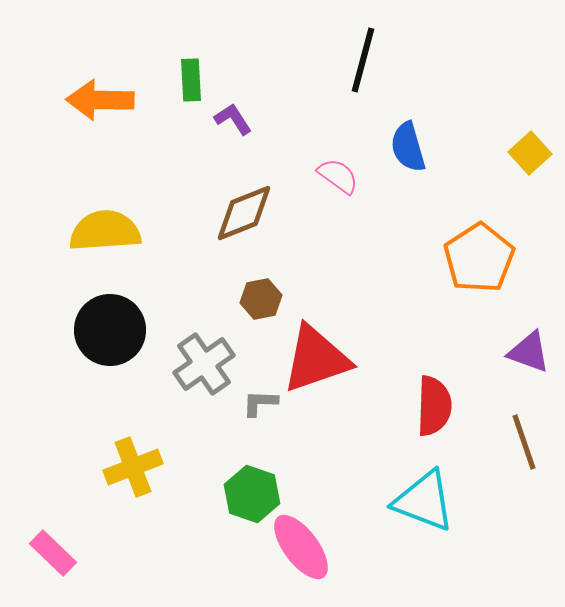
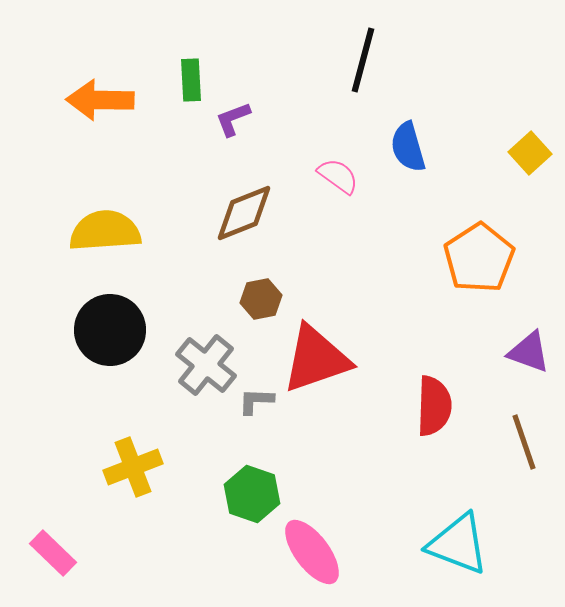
purple L-shape: rotated 78 degrees counterclockwise
gray cross: moved 2 px right, 1 px down; rotated 16 degrees counterclockwise
gray L-shape: moved 4 px left, 2 px up
cyan triangle: moved 34 px right, 43 px down
pink ellipse: moved 11 px right, 5 px down
